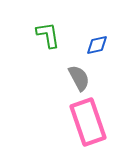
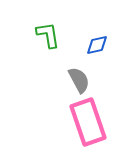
gray semicircle: moved 2 px down
